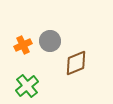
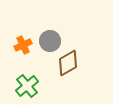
brown diamond: moved 8 px left; rotated 8 degrees counterclockwise
